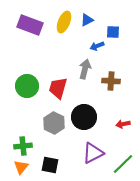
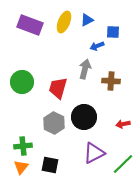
green circle: moved 5 px left, 4 px up
purple triangle: moved 1 px right
